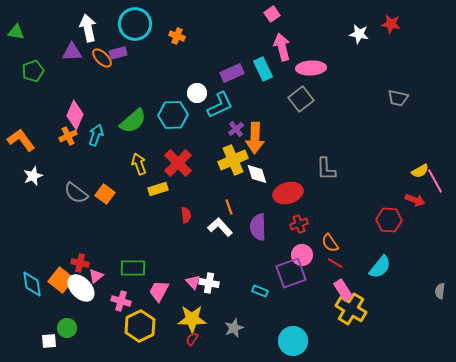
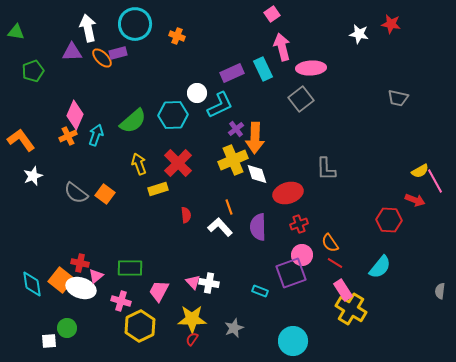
green rectangle at (133, 268): moved 3 px left
white ellipse at (81, 288): rotated 28 degrees counterclockwise
